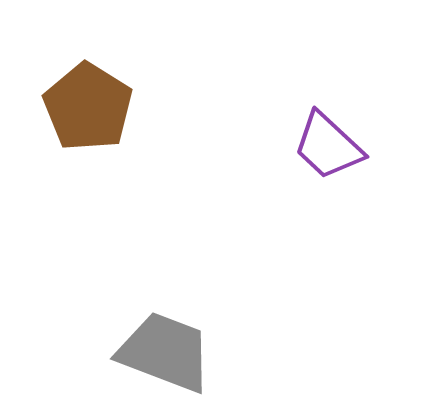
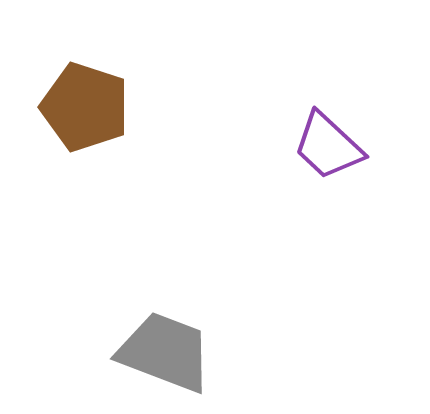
brown pentagon: moved 3 px left; rotated 14 degrees counterclockwise
